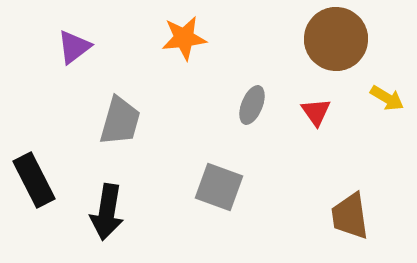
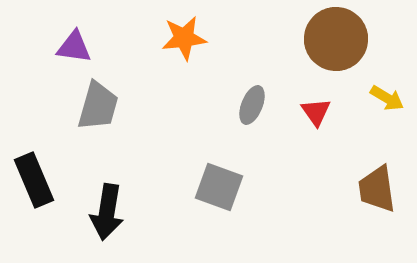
purple triangle: rotated 45 degrees clockwise
gray trapezoid: moved 22 px left, 15 px up
black rectangle: rotated 4 degrees clockwise
brown trapezoid: moved 27 px right, 27 px up
